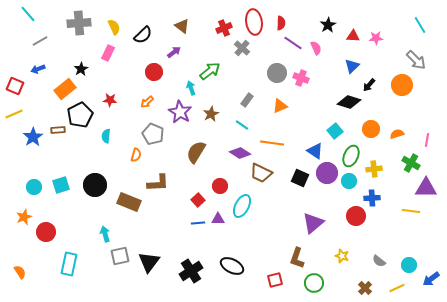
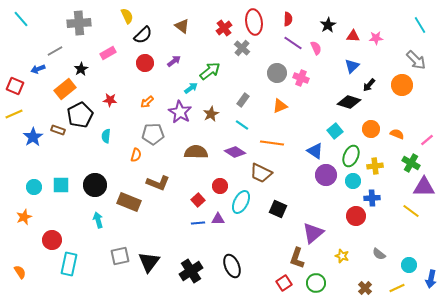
cyan line at (28, 14): moved 7 px left, 5 px down
red semicircle at (281, 23): moved 7 px right, 4 px up
yellow semicircle at (114, 27): moved 13 px right, 11 px up
red cross at (224, 28): rotated 14 degrees counterclockwise
gray line at (40, 41): moved 15 px right, 10 px down
purple arrow at (174, 52): moved 9 px down
pink rectangle at (108, 53): rotated 35 degrees clockwise
red circle at (154, 72): moved 9 px left, 9 px up
cyan arrow at (191, 88): rotated 72 degrees clockwise
gray rectangle at (247, 100): moved 4 px left
brown rectangle at (58, 130): rotated 24 degrees clockwise
gray pentagon at (153, 134): rotated 25 degrees counterclockwise
orange semicircle at (397, 134): rotated 40 degrees clockwise
pink line at (427, 140): rotated 40 degrees clockwise
brown semicircle at (196, 152): rotated 60 degrees clockwise
purple diamond at (240, 153): moved 5 px left, 1 px up
yellow cross at (374, 169): moved 1 px right, 3 px up
purple circle at (327, 173): moved 1 px left, 2 px down
black square at (300, 178): moved 22 px left, 31 px down
cyan circle at (349, 181): moved 4 px right
brown L-shape at (158, 183): rotated 25 degrees clockwise
cyan square at (61, 185): rotated 18 degrees clockwise
purple triangle at (426, 188): moved 2 px left, 1 px up
cyan ellipse at (242, 206): moved 1 px left, 4 px up
yellow line at (411, 211): rotated 30 degrees clockwise
purple triangle at (313, 223): moved 10 px down
red circle at (46, 232): moved 6 px right, 8 px down
cyan arrow at (105, 234): moved 7 px left, 14 px up
gray semicircle at (379, 261): moved 7 px up
black ellipse at (232, 266): rotated 40 degrees clockwise
blue arrow at (431, 279): rotated 42 degrees counterclockwise
red square at (275, 280): moved 9 px right, 3 px down; rotated 21 degrees counterclockwise
green circle at (314, 283): moved 2 px right
